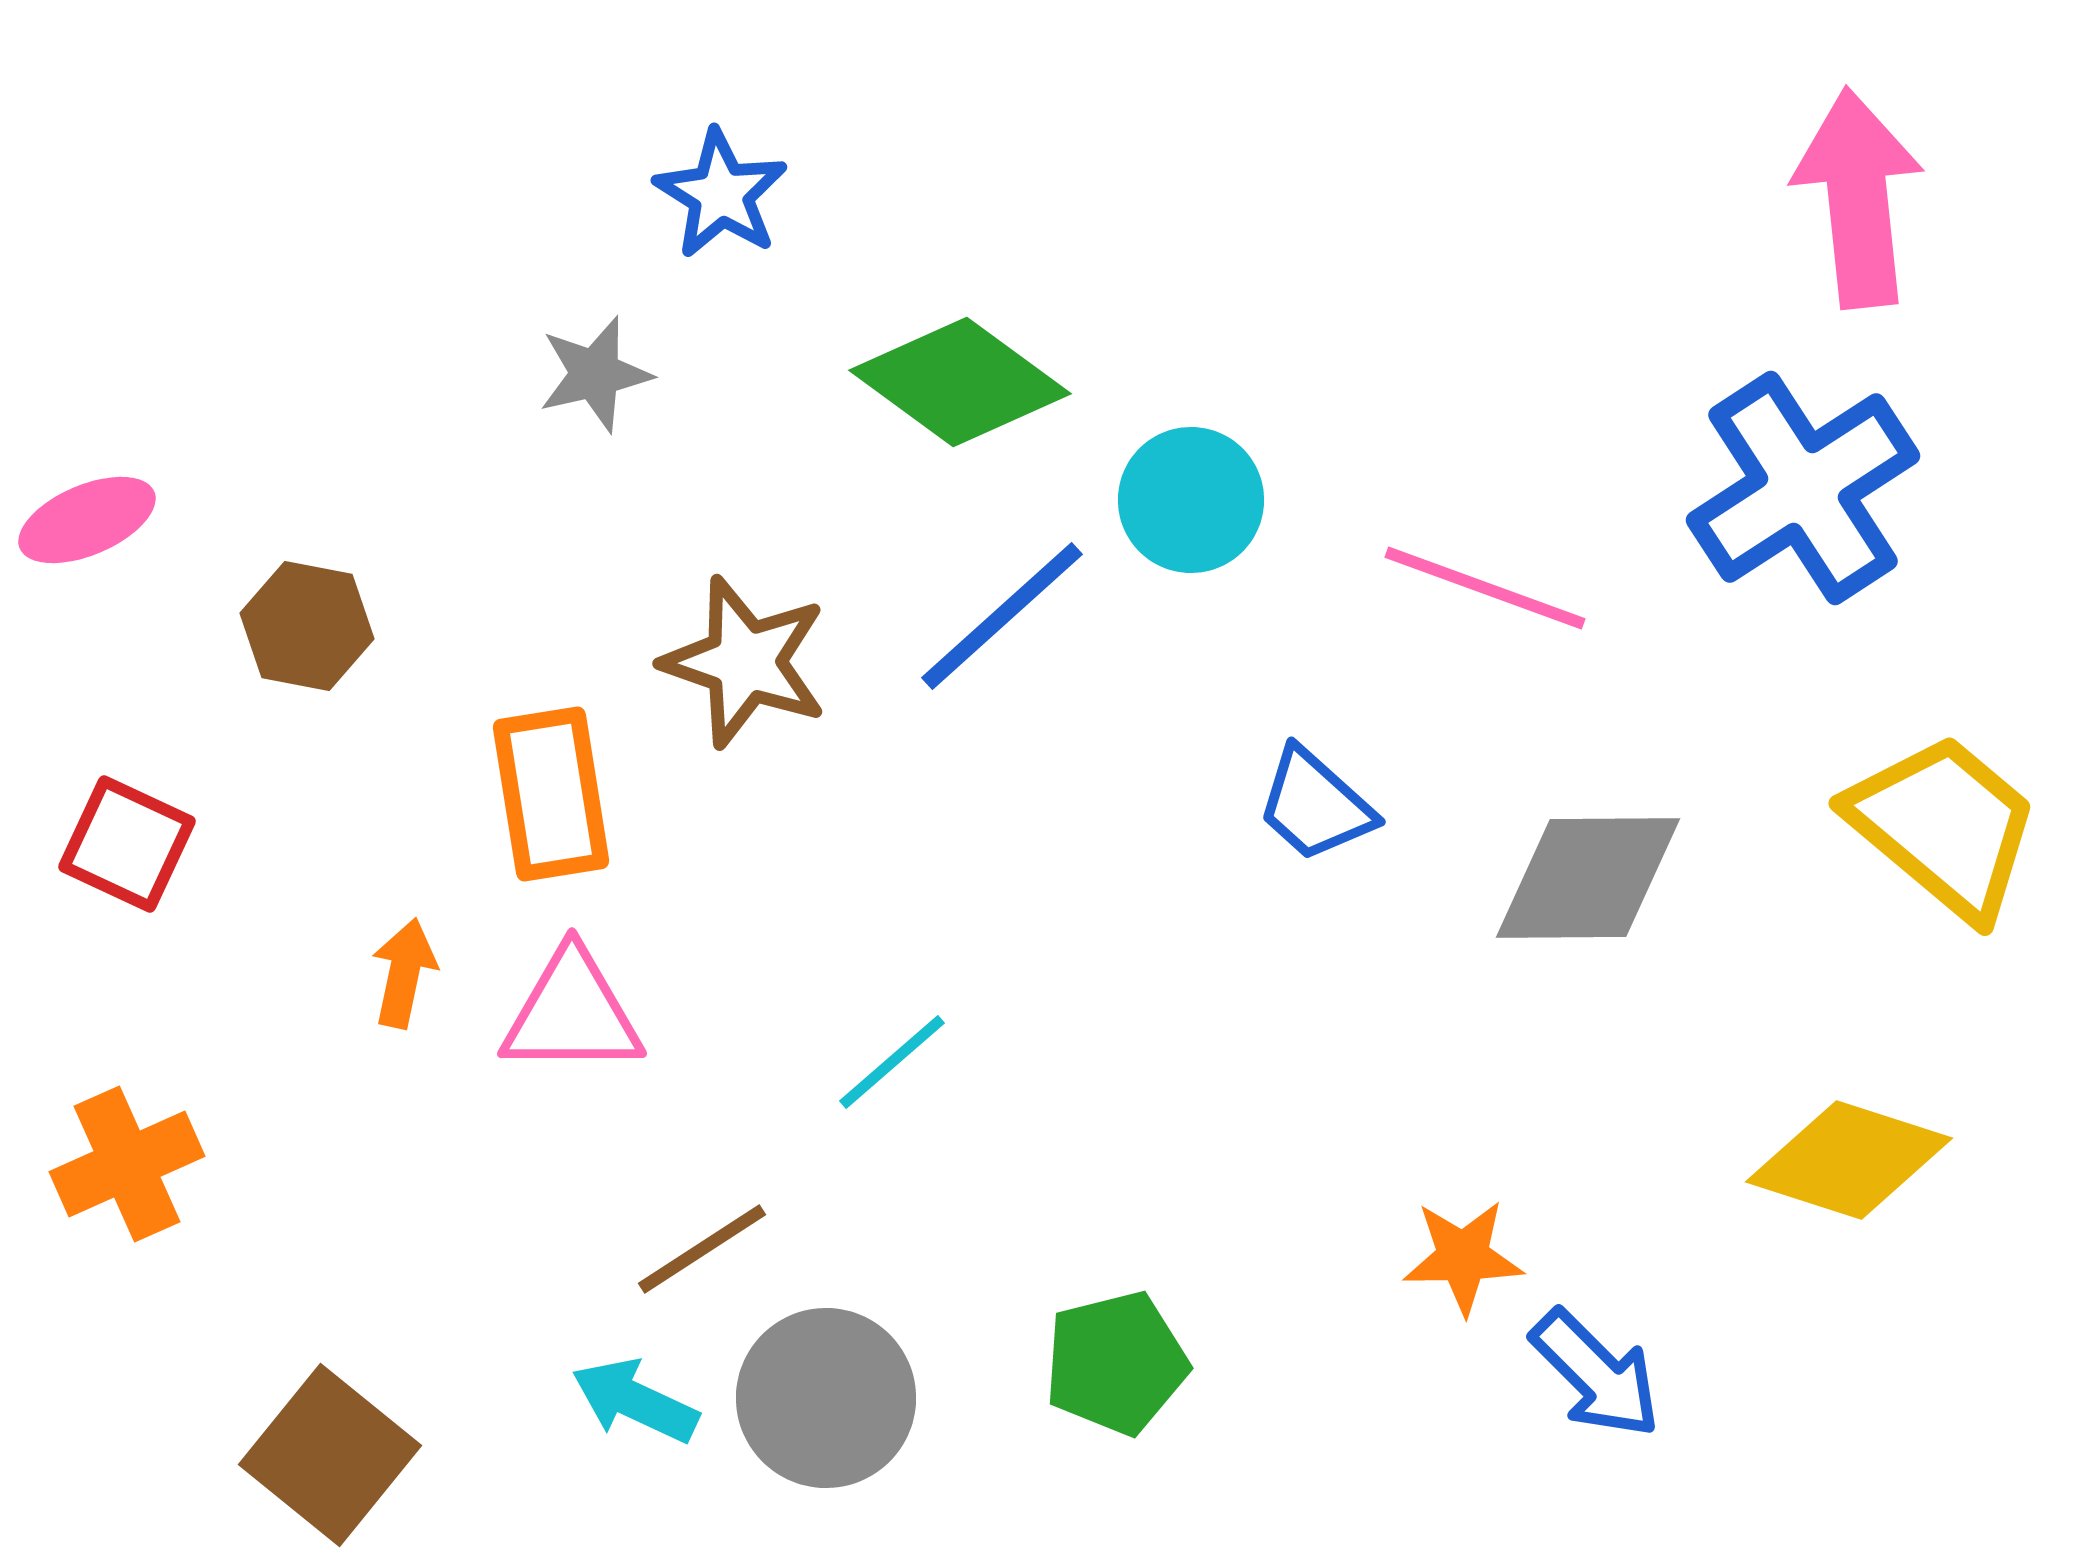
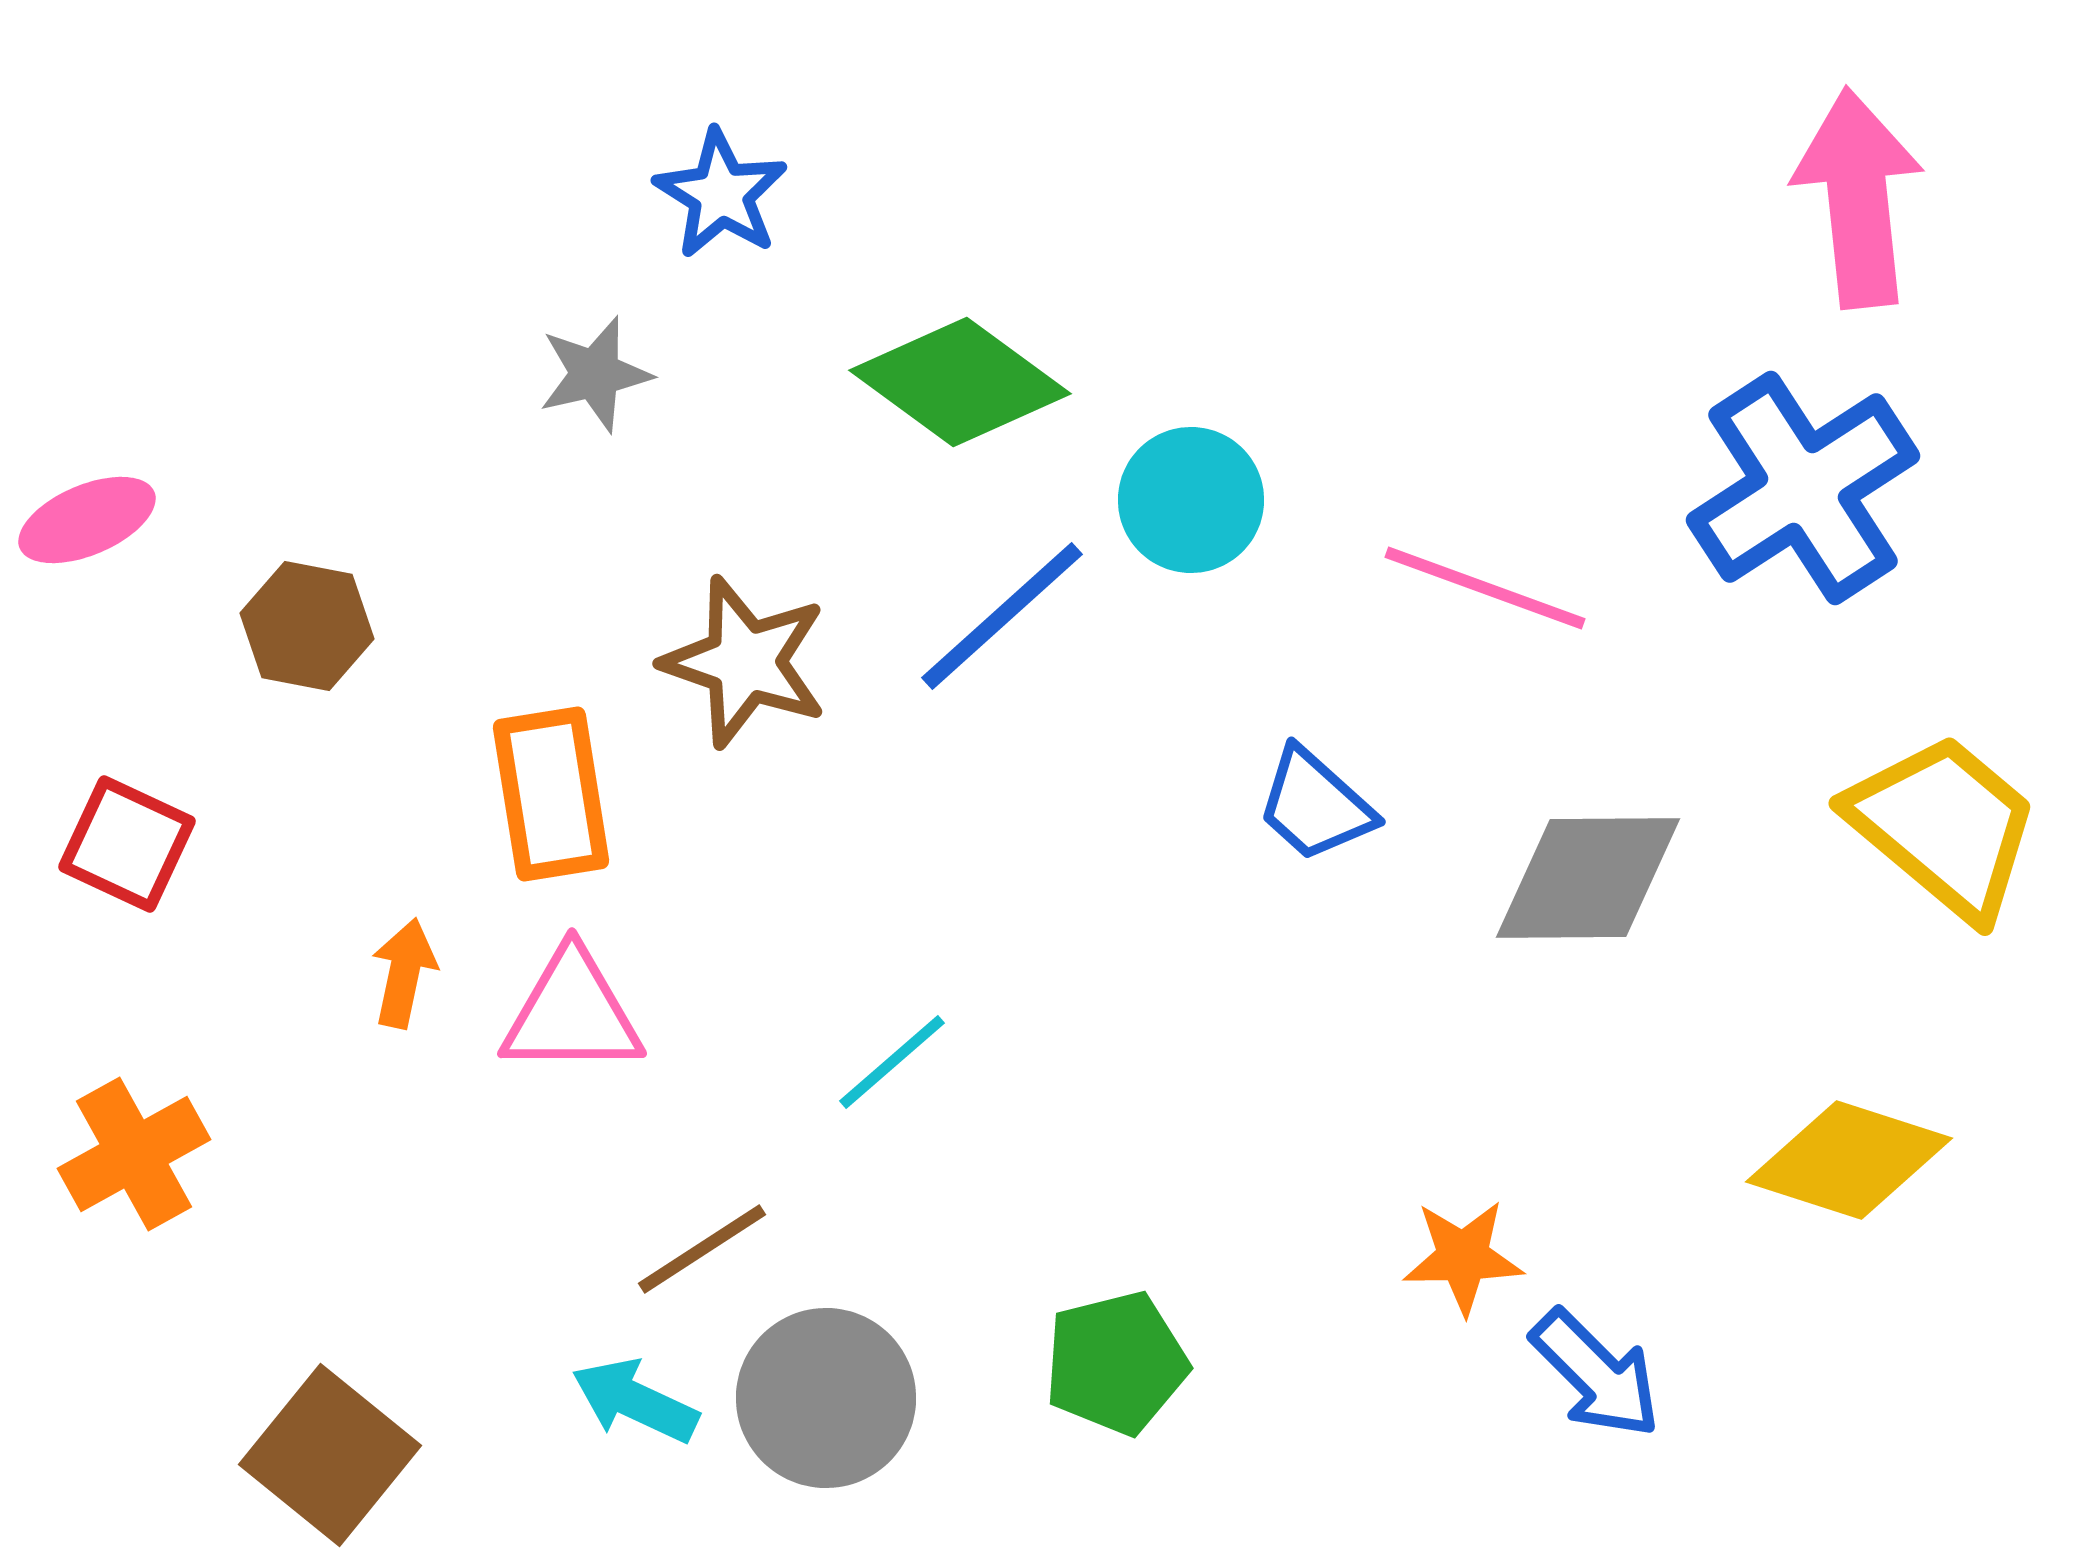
orange cross: moved 7 px right, 10 px up; rotated 5 degrees counterclockwise
